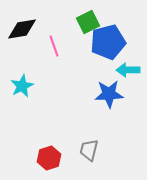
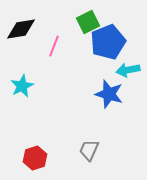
black diamond: moved 1 px left
blue pentagon: rotated 8 degrees counterclockwise
pink line: rotated 40 degrees clockwise
cyan arrow: rotated 10 degrees counterclockwise
blue star: rotated 20 degrees clockwise
gray trapezoid: rotated 10 degrees clockwise
red hexagon: moved 14 px left
